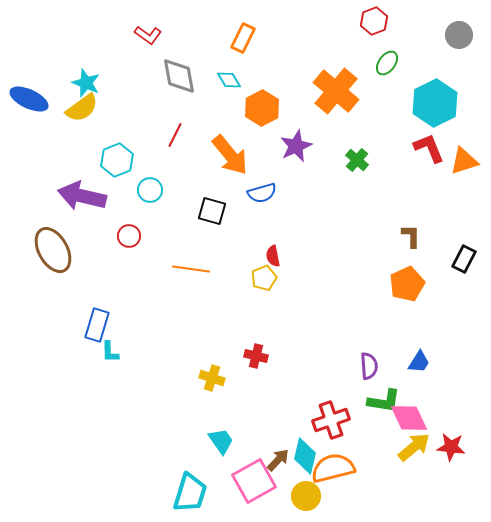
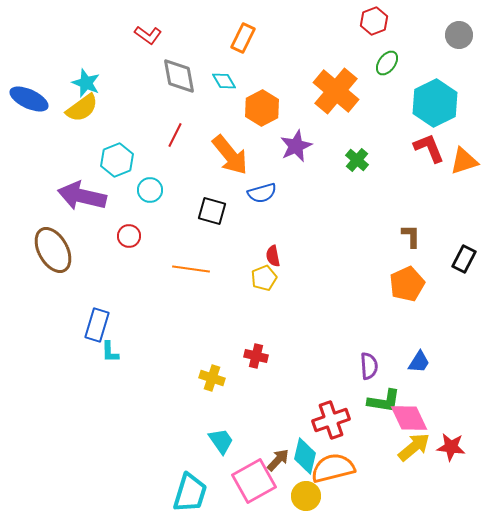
cyan diamond at (229, 80): moved 5 px left, 1 px down
